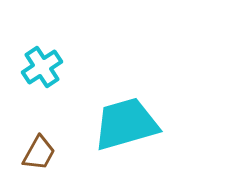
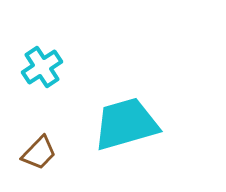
brown trapezoid: rotated 15 degrees clockwise
